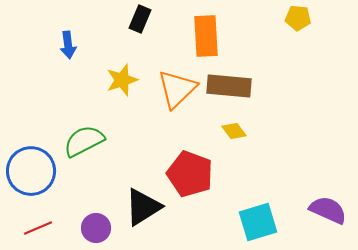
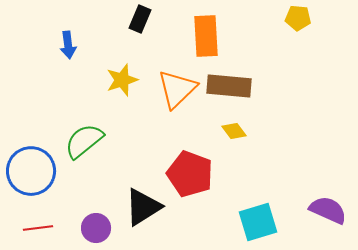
green semicircle: rotated 12 degrees counterclockwise
red line: rotated 16 degrees clockwise
